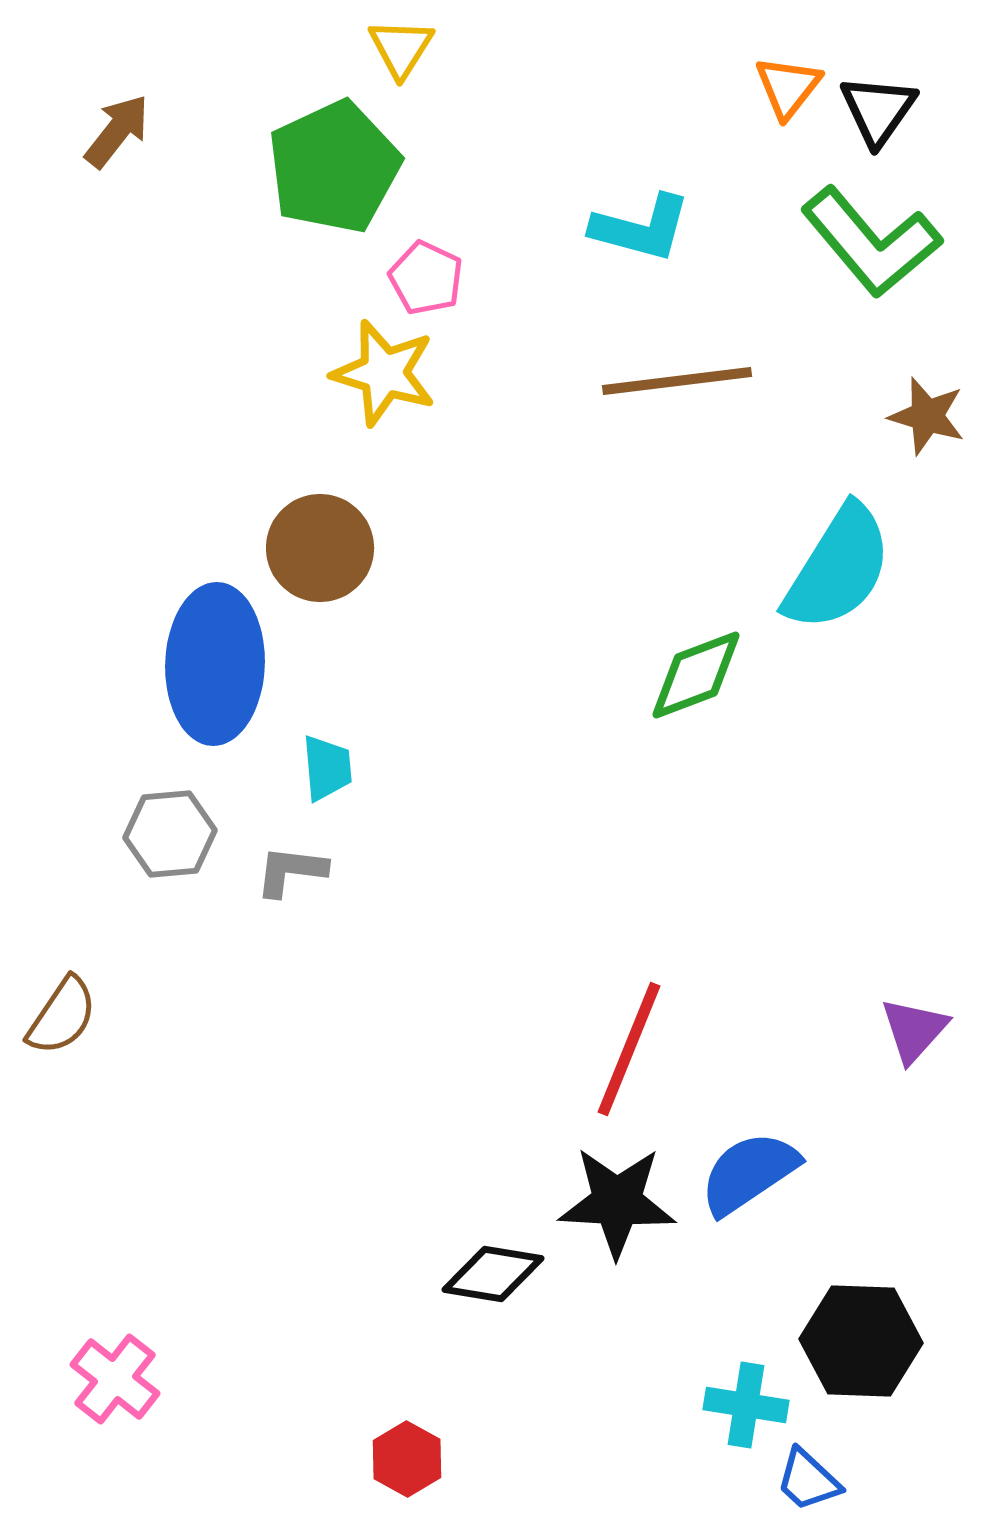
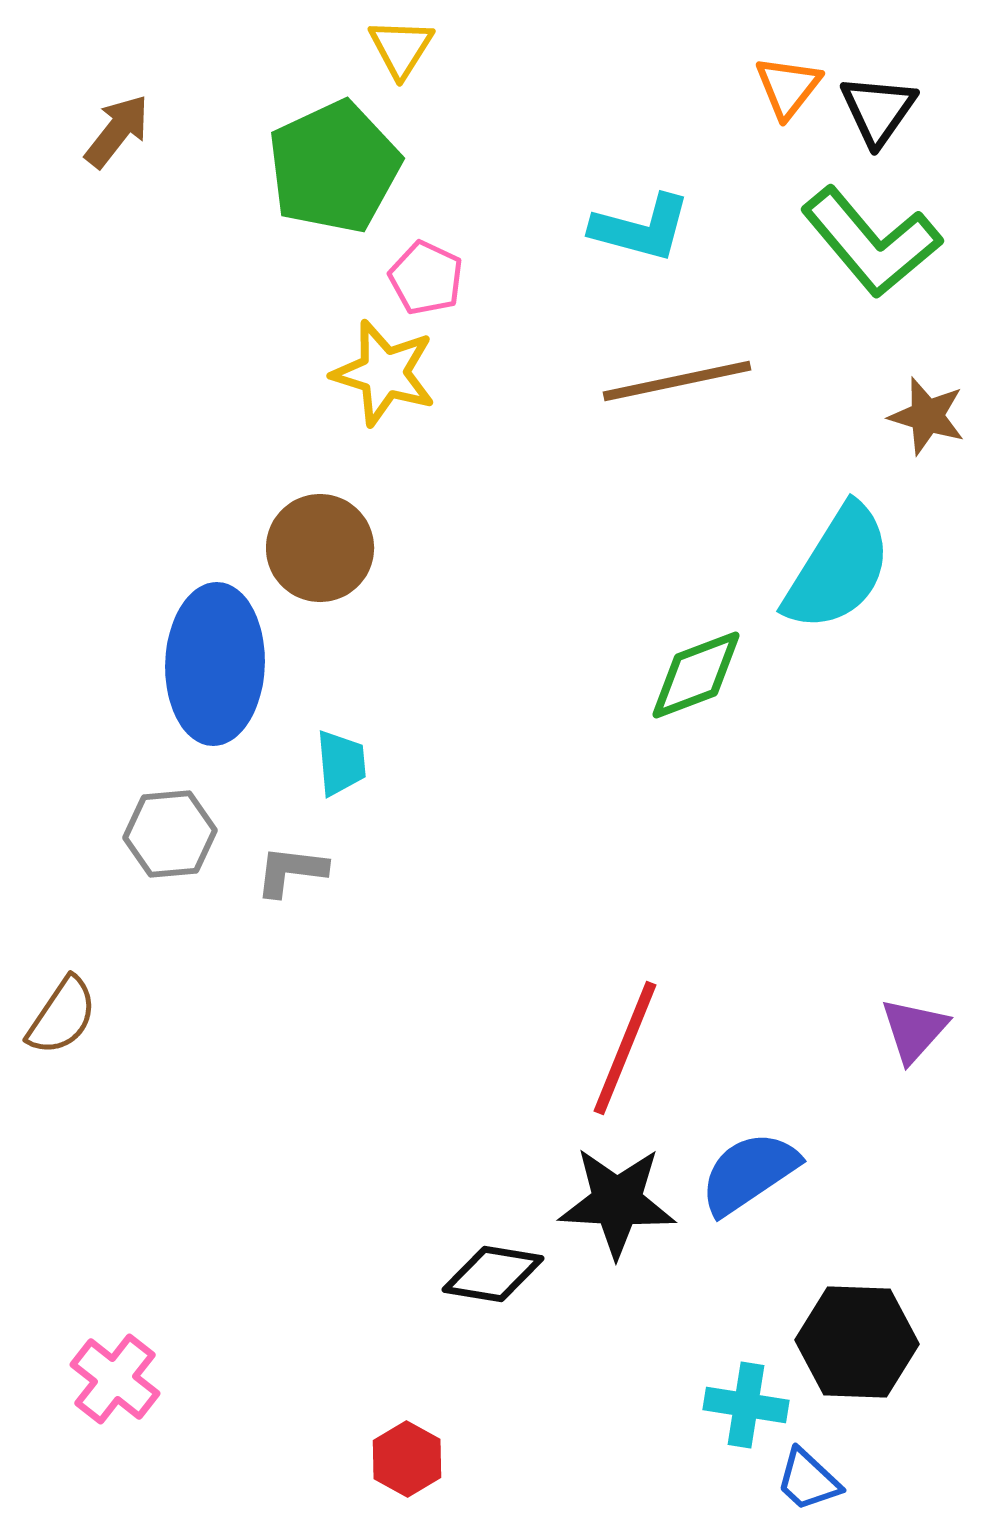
brown line: rotated 5 degrees counterclockwise
cyan trapezoid: moved 14 px right, 5 px up
red line: moved 4 px left, 1 px up
black hexagon: moved 4 px left, 1 px down
